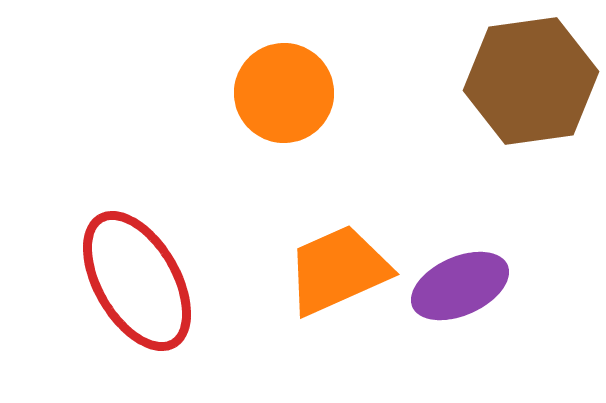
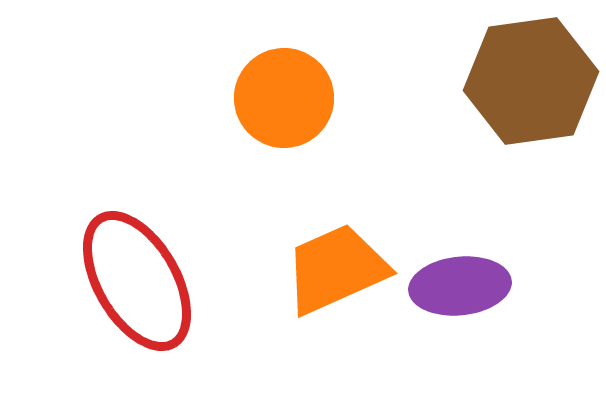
orange circle: moved 5 px down
orange trapezoid: moved 2 px left, 1 px up
purple ellipse: rotated 18 degrees clockwise
